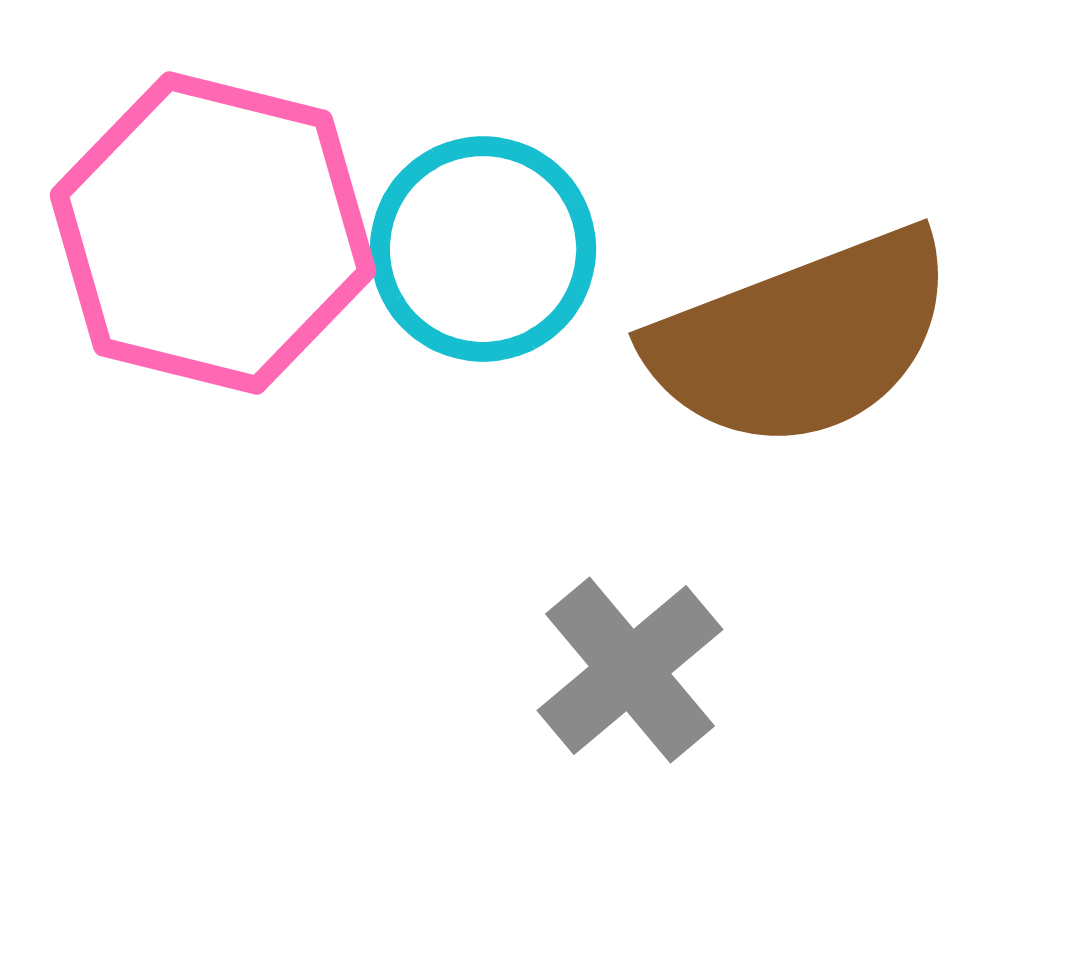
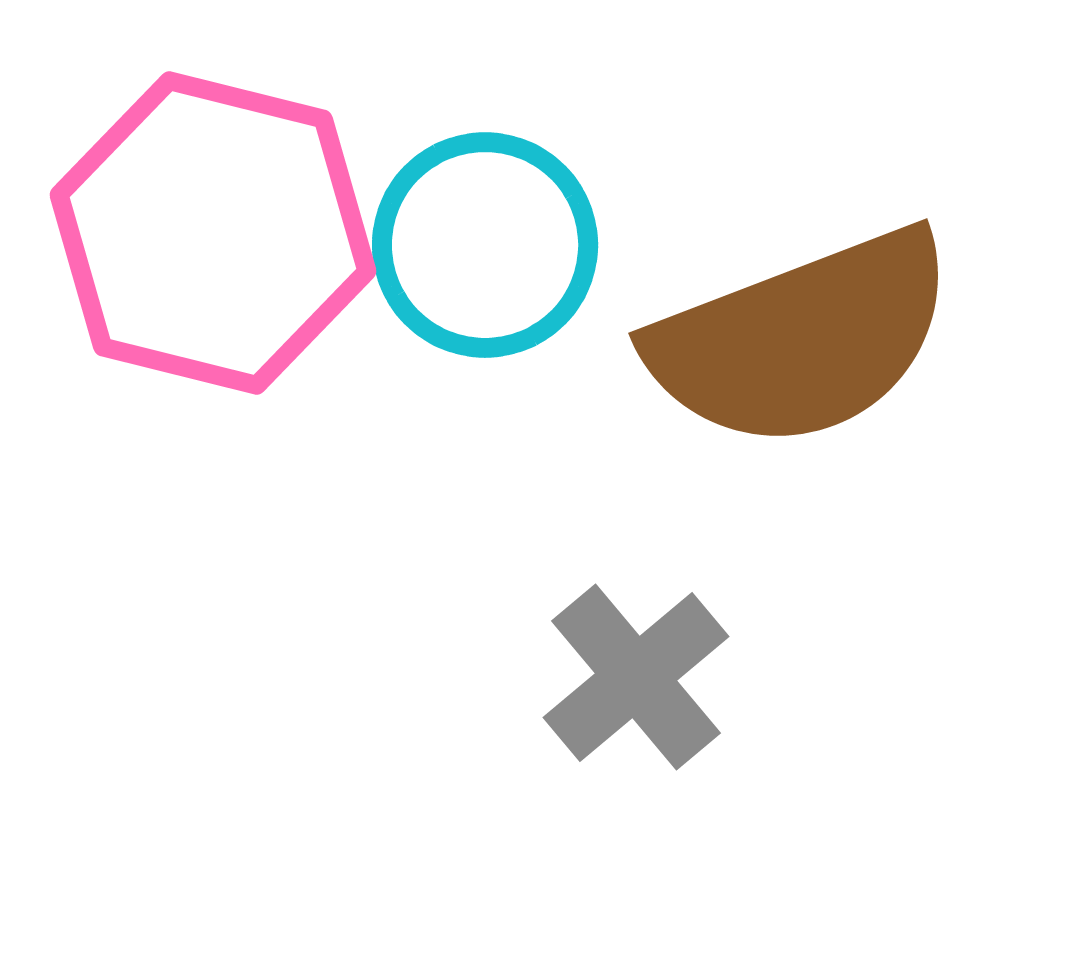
cyan circle: moved 2 px right, 4 px up
gray cross: moved 6 px right, 7 px down
